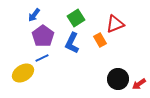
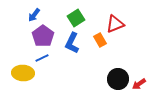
yellow ellipse: rotated 35 degrees clockwise
